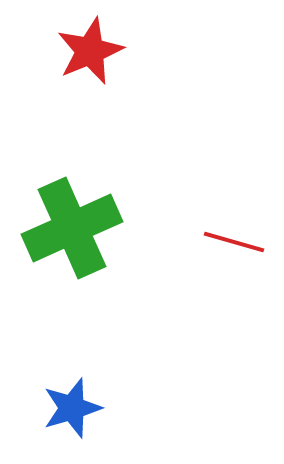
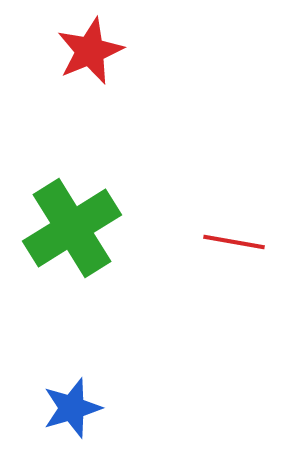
green cross: rotated 8 degrees counterclockwise
red line: rotated 6 degrees counterclockwise
